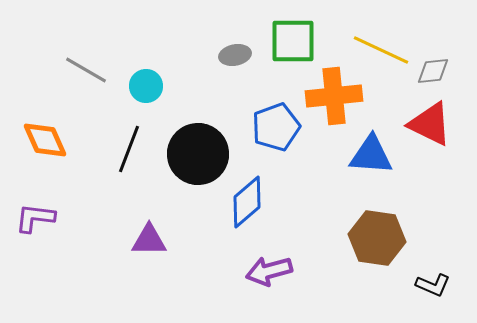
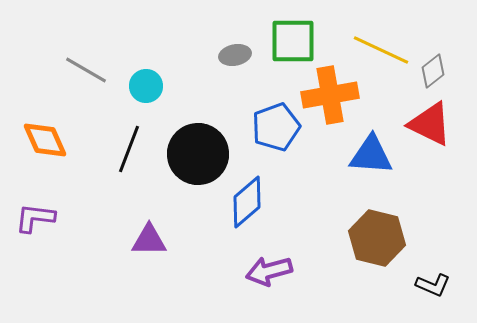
gray diamond: rotated 32 degrees counterclockwise
orange cross: moved 4 px left, 1 px up; rotated 4 degrees counterclockwise
brown hexagon: rotated 6 degrees clockwise
